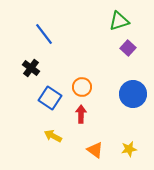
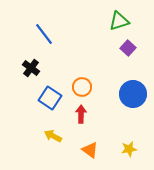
orange triangle: moved 5 px left
